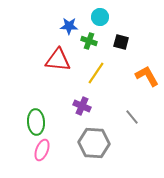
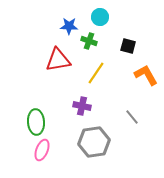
black square: moved 7 px right, 4 px down
red triangle: rotated 16 degrees counterclockwise
orange L-shape: moved 1 px left, 1 px up
purple cross: rotated 12 degrees counterclockwise
gray hexagon: moved 1 px up; rotated 12 degrees counterclockwise
